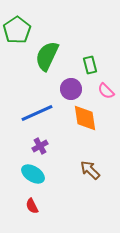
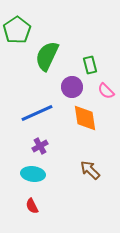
purple circle: moved 1 px right, 2 px up
cyan ellipse: rotated 25 degrees counterclockwise
